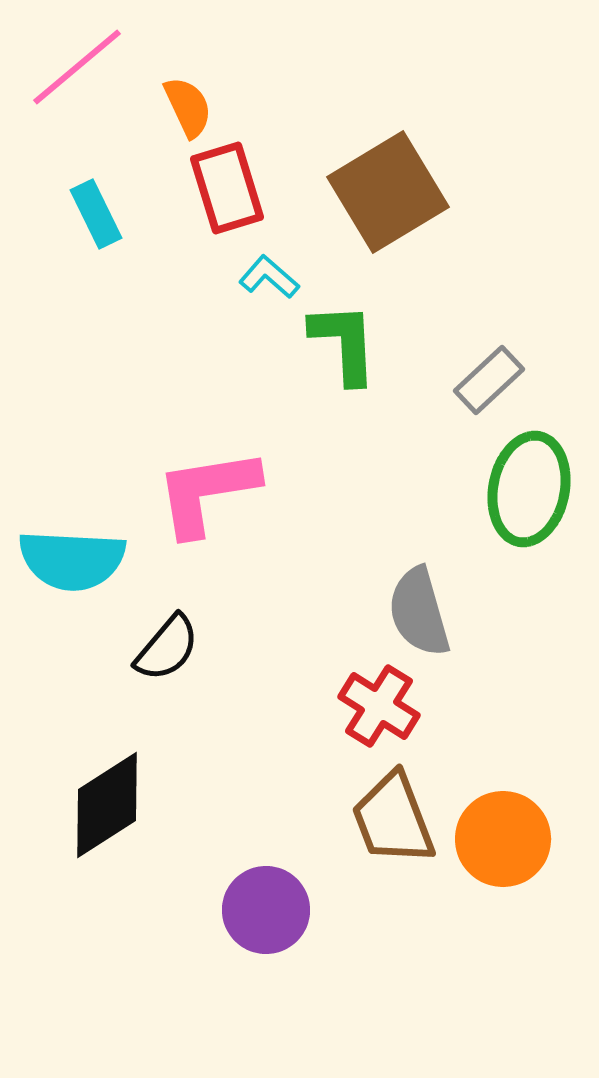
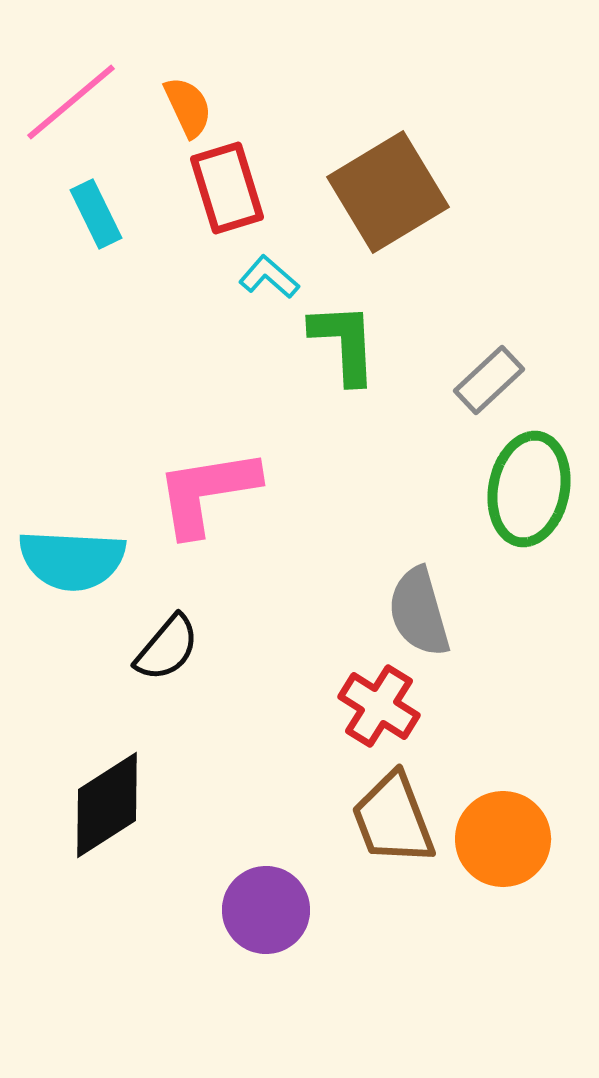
pink line: moved 6 px left, 35 px down
